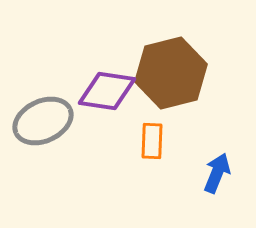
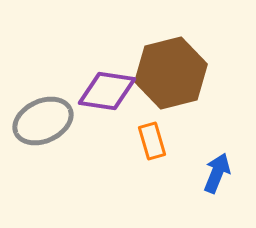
orange rectangle: rotated 18 degrees counterclockwise
